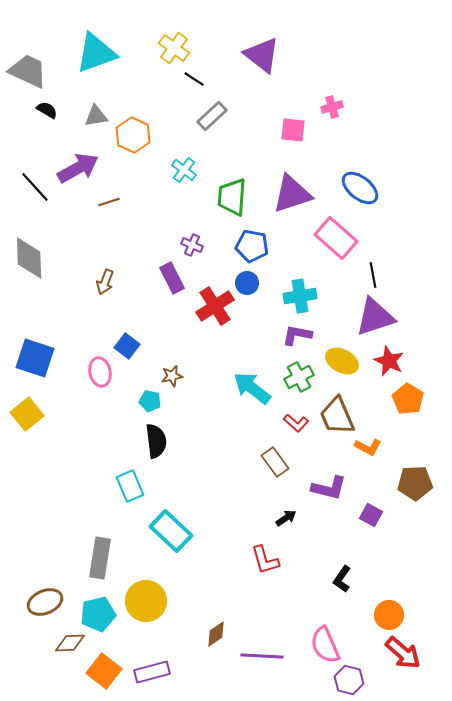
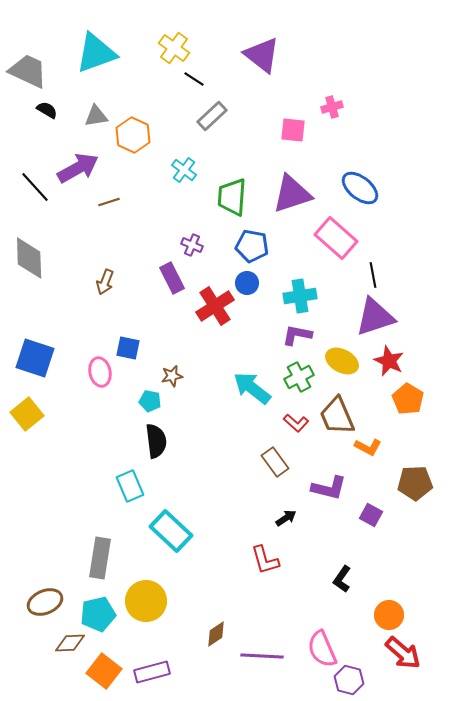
blue square at (127, 346): moved 1 px right, 2 px down; rotated 25 degrees counterclockwise
pink semicircle at (325, 645): moved 3 px left, 4 px down
